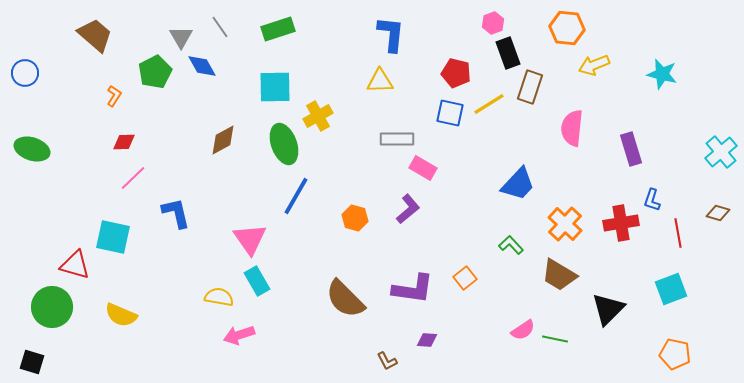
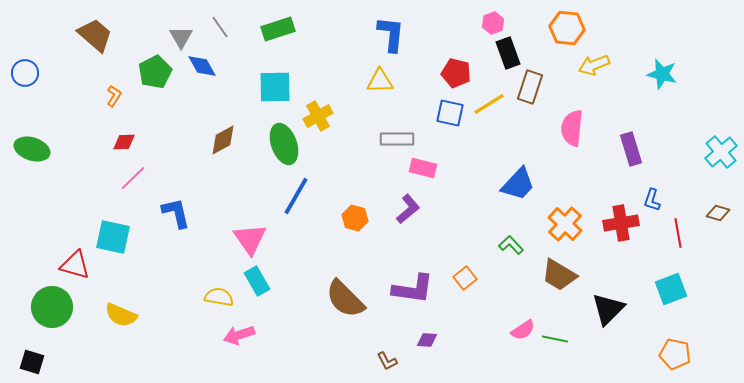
pink rectangle at (423, 168): rotated 16 degrees counterclockwise
